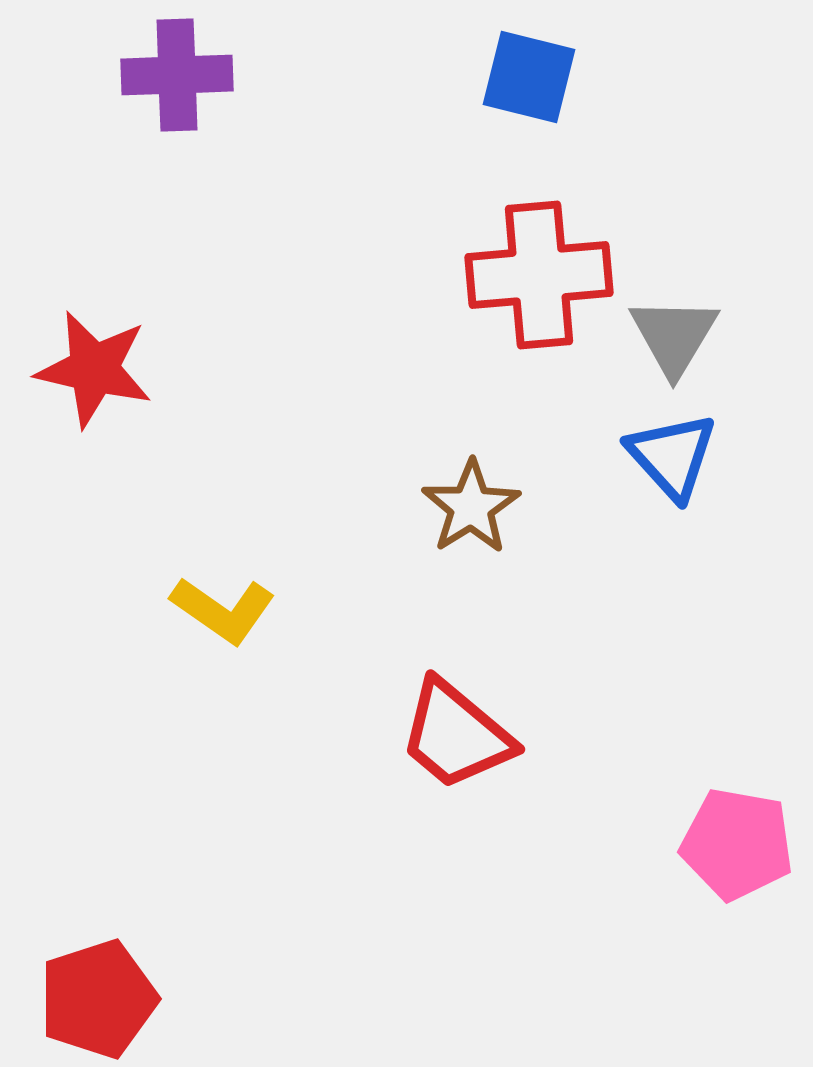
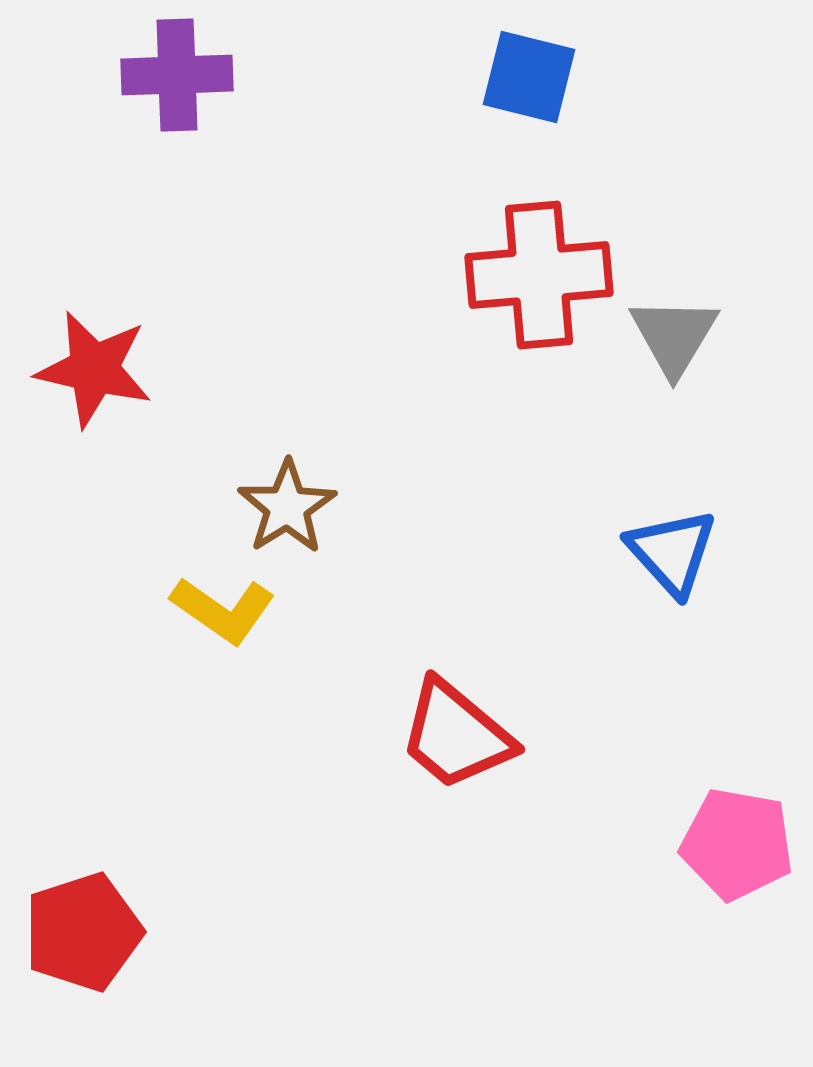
blue triangle: moved 96 px down
brown star: moved 184 px left
red pentagon: moved 15 px left, 67 px up
